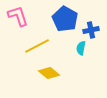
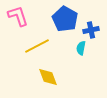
yellow diamond: moved 1 px left, 4 px down; rotated 30 degrees clockwise
